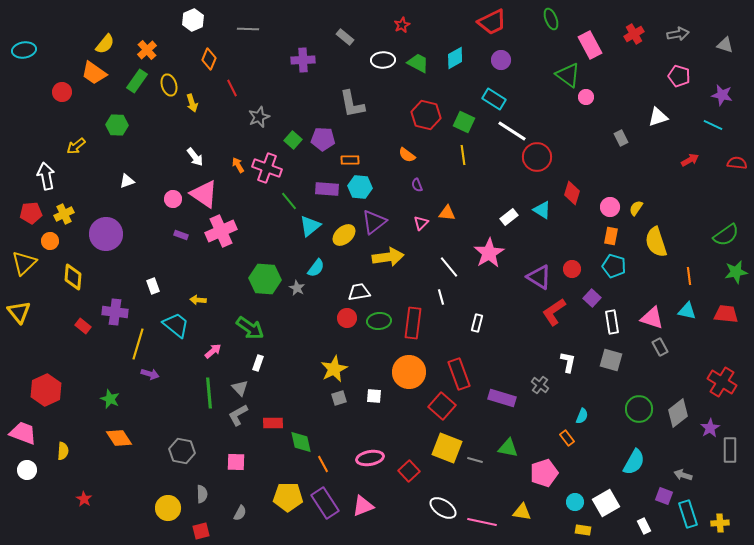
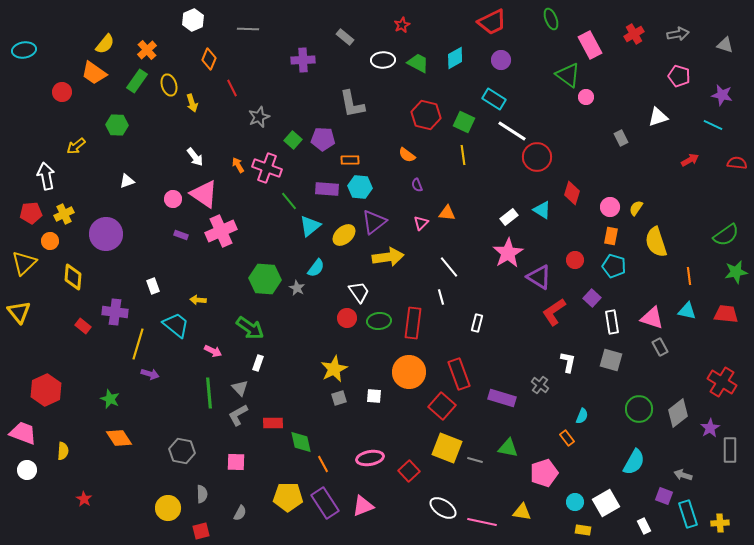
pink star at (489, 253): moved 19 px right
red circle at (572, 269): moved 3 px right, 9 px up
white trapezoid at (359, 292): rotated 65 degrees clockwise
pink arrow at (213, 351): rotated 66 degrees clockwise
